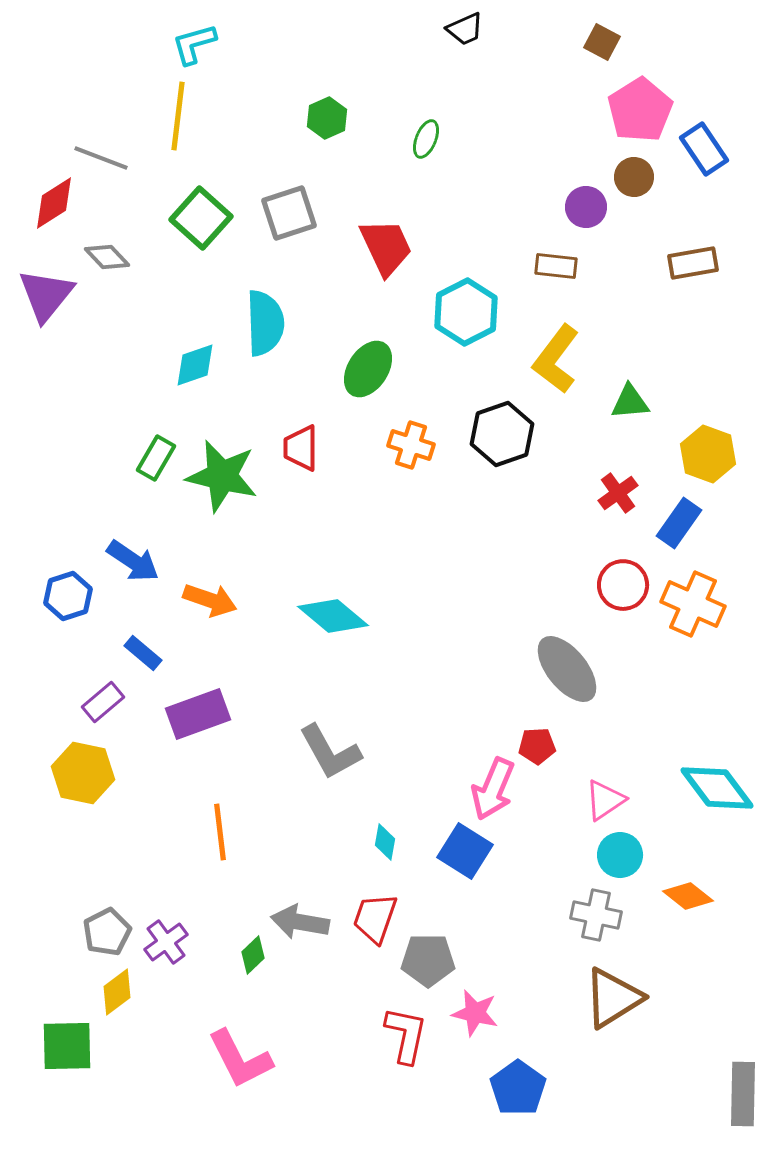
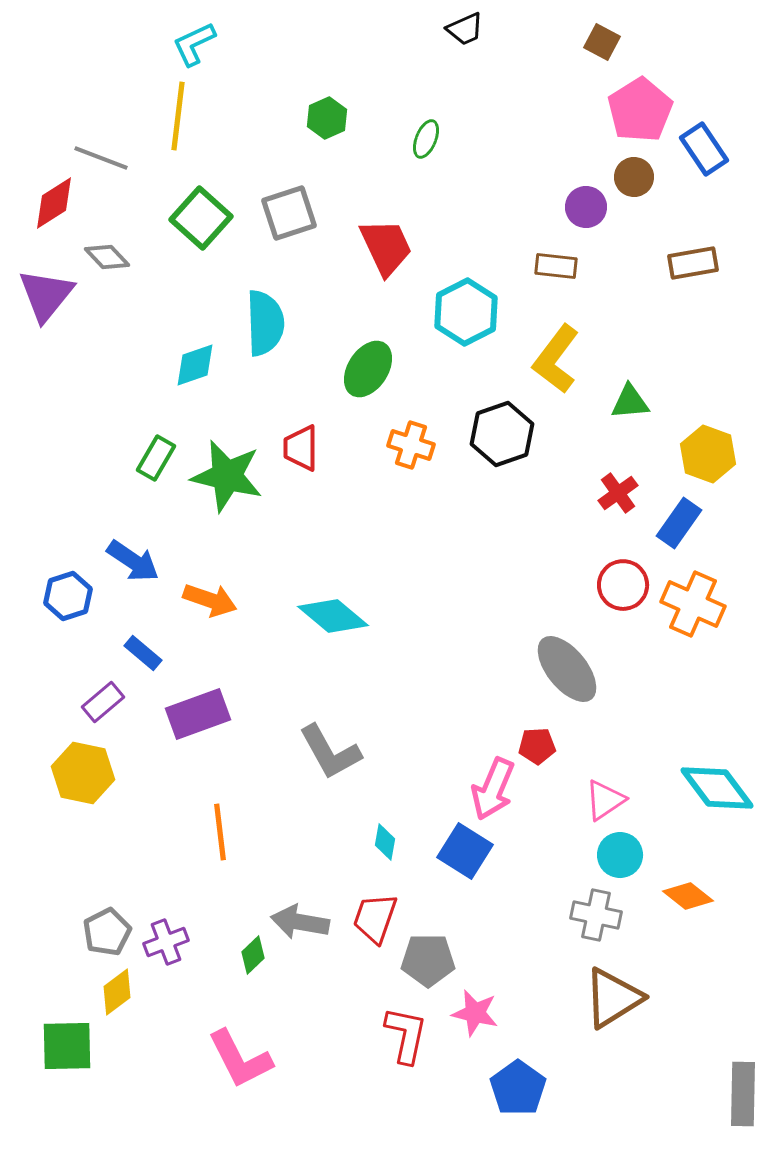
cyan L-shape at (194, 44): rotated 9 degrees counterclockwise
green star at (222, 476): moved 5 px right
purple cross at (166, 942): rotated 15 degrees clockwise
